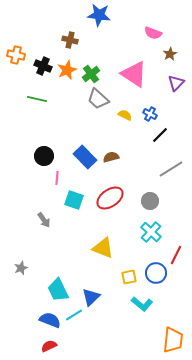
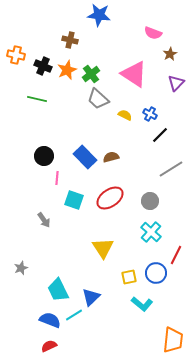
yellow triangle: rotated 35 degrees clockwise
